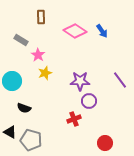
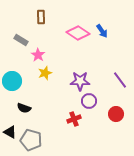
pink diamond: moved 3 px right, 2 px down
red circle: moved 11 px right, 29 px up
